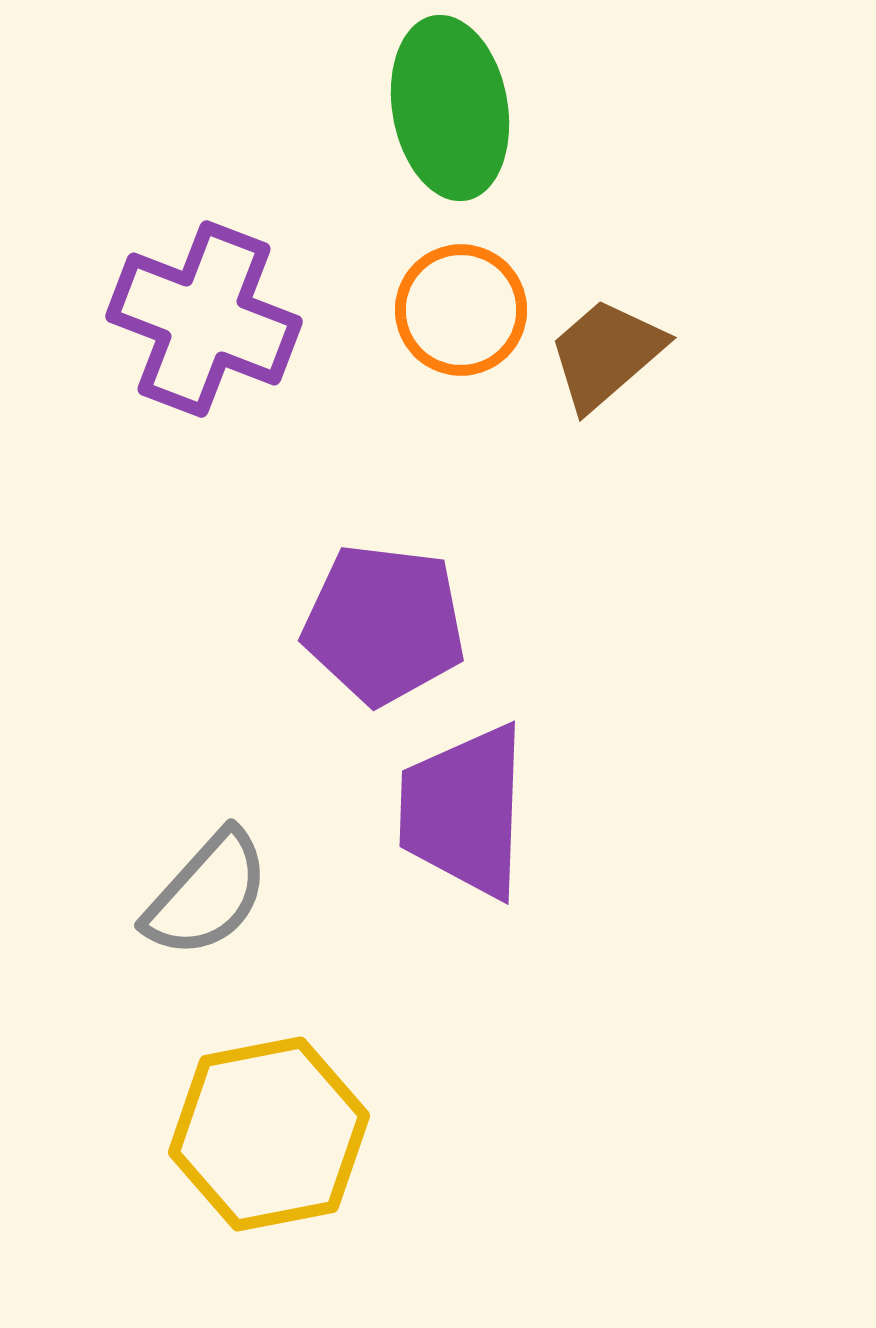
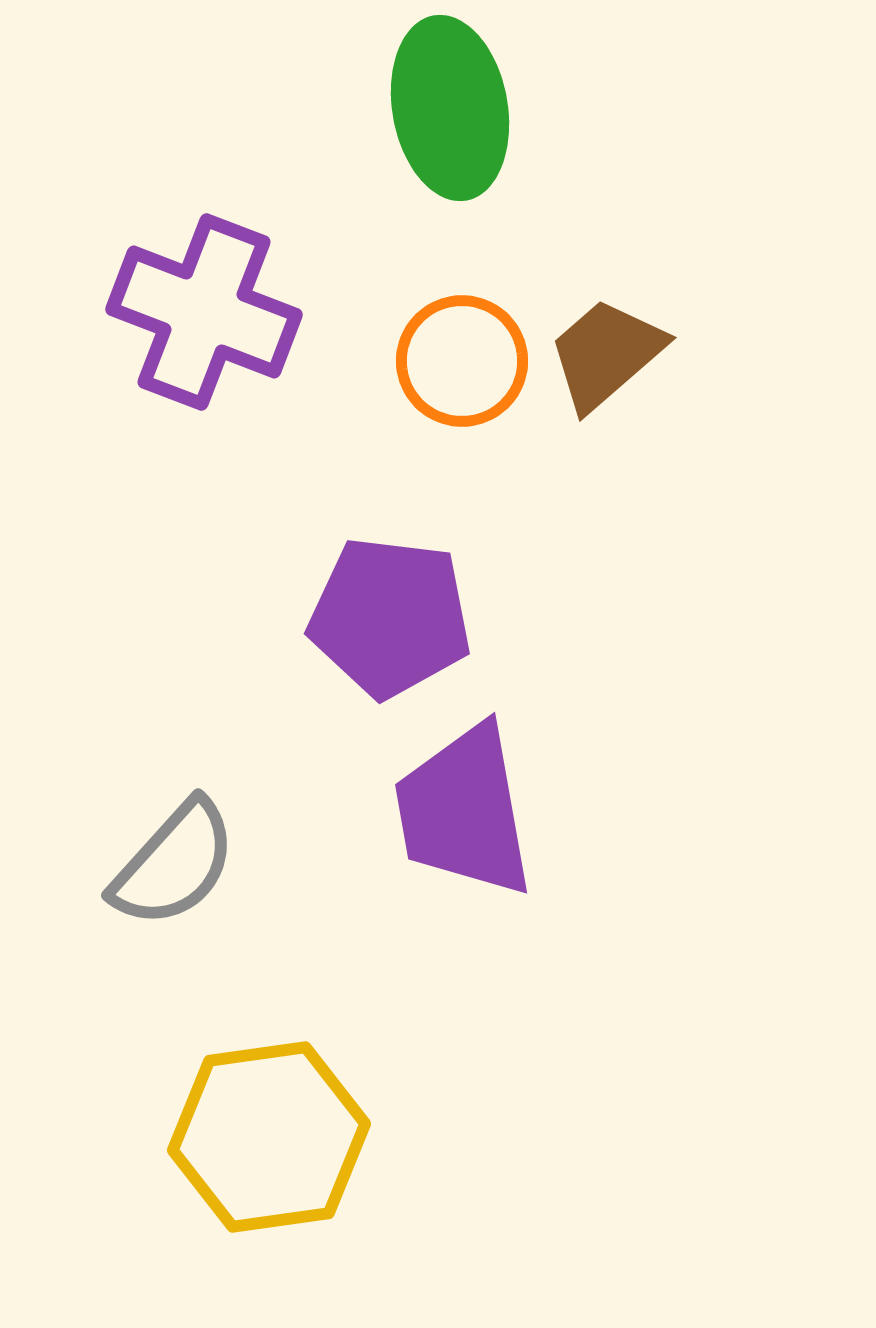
orange circle: moved 1 px right, 51 px down
purple cross: moved 7 px up
purple pentagon: moved 6 px right, 7 px up
purple trapezoid: rotated 12 degrees counterclockwise
gray semicircle: moved 33 px left, 30 px up
yellow hexagon: moved 3 px down; rotated 3 degrees clockwise
